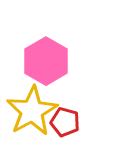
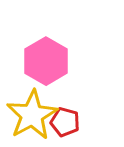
yellow star: moved 4 px down
